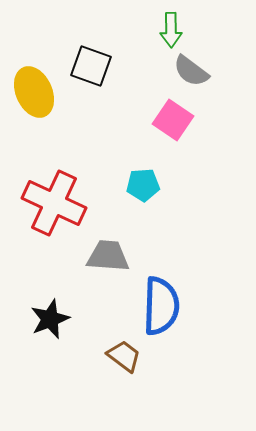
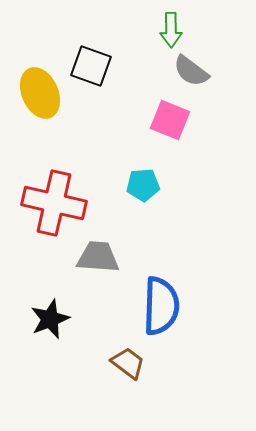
yellow ellipse: moved 6 px right, 1 px down
pink square: moved 3 px left; rotated 12 degrees counterclockwise
red cross: rotated 12 degrees counterclockwise
gray trapezoid: moved 10 px left, 1 px down
brown trapezoid: moved 4 px right, 7 px down
